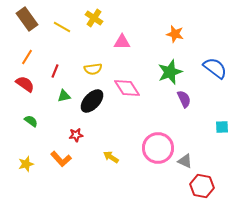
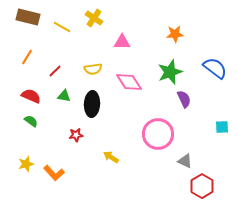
brown rectangle: moved 1 px right, 2 px up; rotated 40 degrees counterclockwise
orange star: rotated 18 degrees counterclockwise
red line: rotated 24 degrees clockwise
red semicircle: moved 6 px right, 12 px down; rotated 12 degrees counterclockwise
pink diamond: moved 2 px right, 6 px up
green triangle: rotated 24 degrees clockwise
black ellipse: moved 3 px down; rotated 40 degrees counterclockwise
pink circle: moved 14 px up
orange L-shape: moved 7 px left, 14 px down
red hexagon: rotated 20 degrees clockwise
